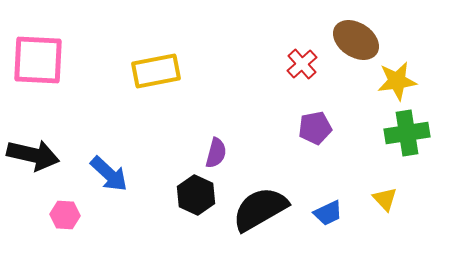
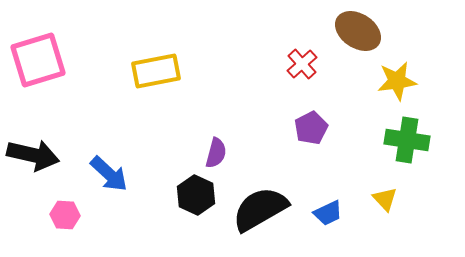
brown ellipse: moved 2 px right, 9 px up
pink square: rotated 20 degrees counterclockwise
purple pentagon: moved 4 px left; rotated 16 degrees counterclockwise
green cross: moved 7 px down; rotated 18 degrees clockwise
